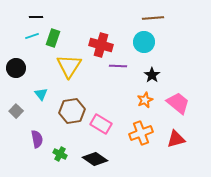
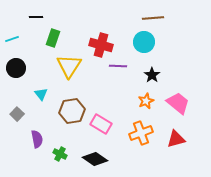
cyan line: moved 20 px left, 3 px down
orange star: moved 1 px right, 1 px down
gray square: moved 1 px right, 3 px down
